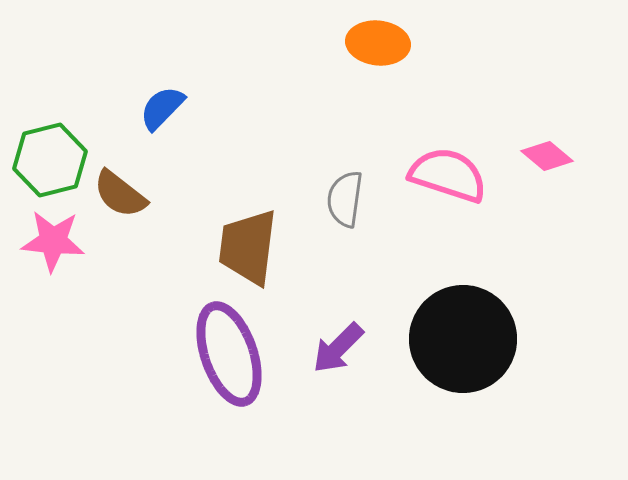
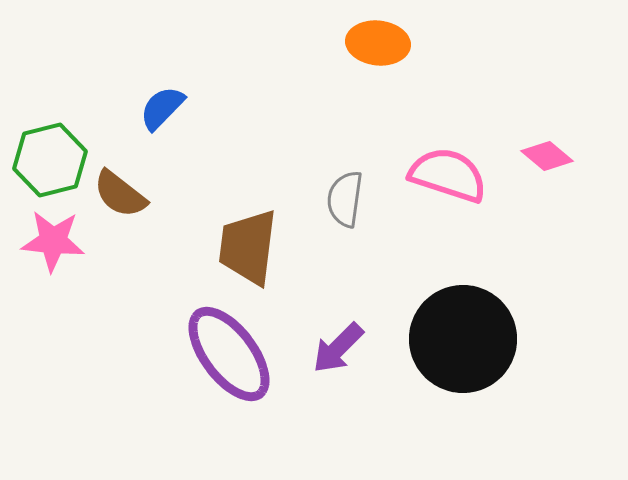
purple ellipse: rotated 18 degrees counterclockwise
